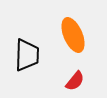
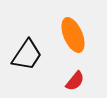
black trapezoid: rotated 32 degrees clockwise
